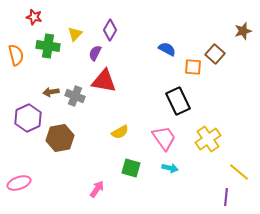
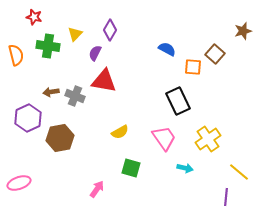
cyan arrow: moved 15 px right
